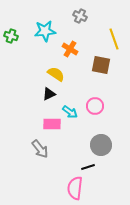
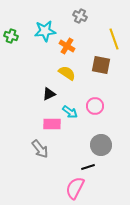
orange cross: moved 3 px left, 3 px up
yellow semicircle: moved 11 px right, 1 px up
pink semicircle: rotated 20 degrees clockwise
